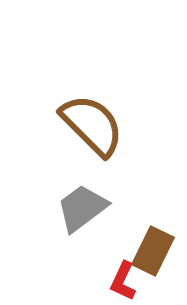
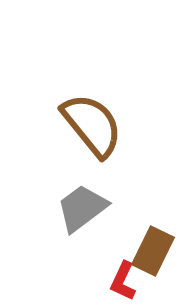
brown semicircle: rotated 6 degrees clockwise
